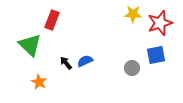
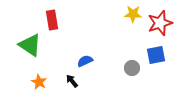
red rectangle: rotated 30 degrees counterclockwise
green triangle: rotated 10 degrees counterclockwise
black arrow: moved 6 px right, 18 px down
